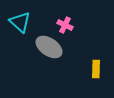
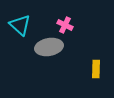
cyan triangle: moved 3 px down
gray ellipse: rotated 44 degrees counterclockwise
